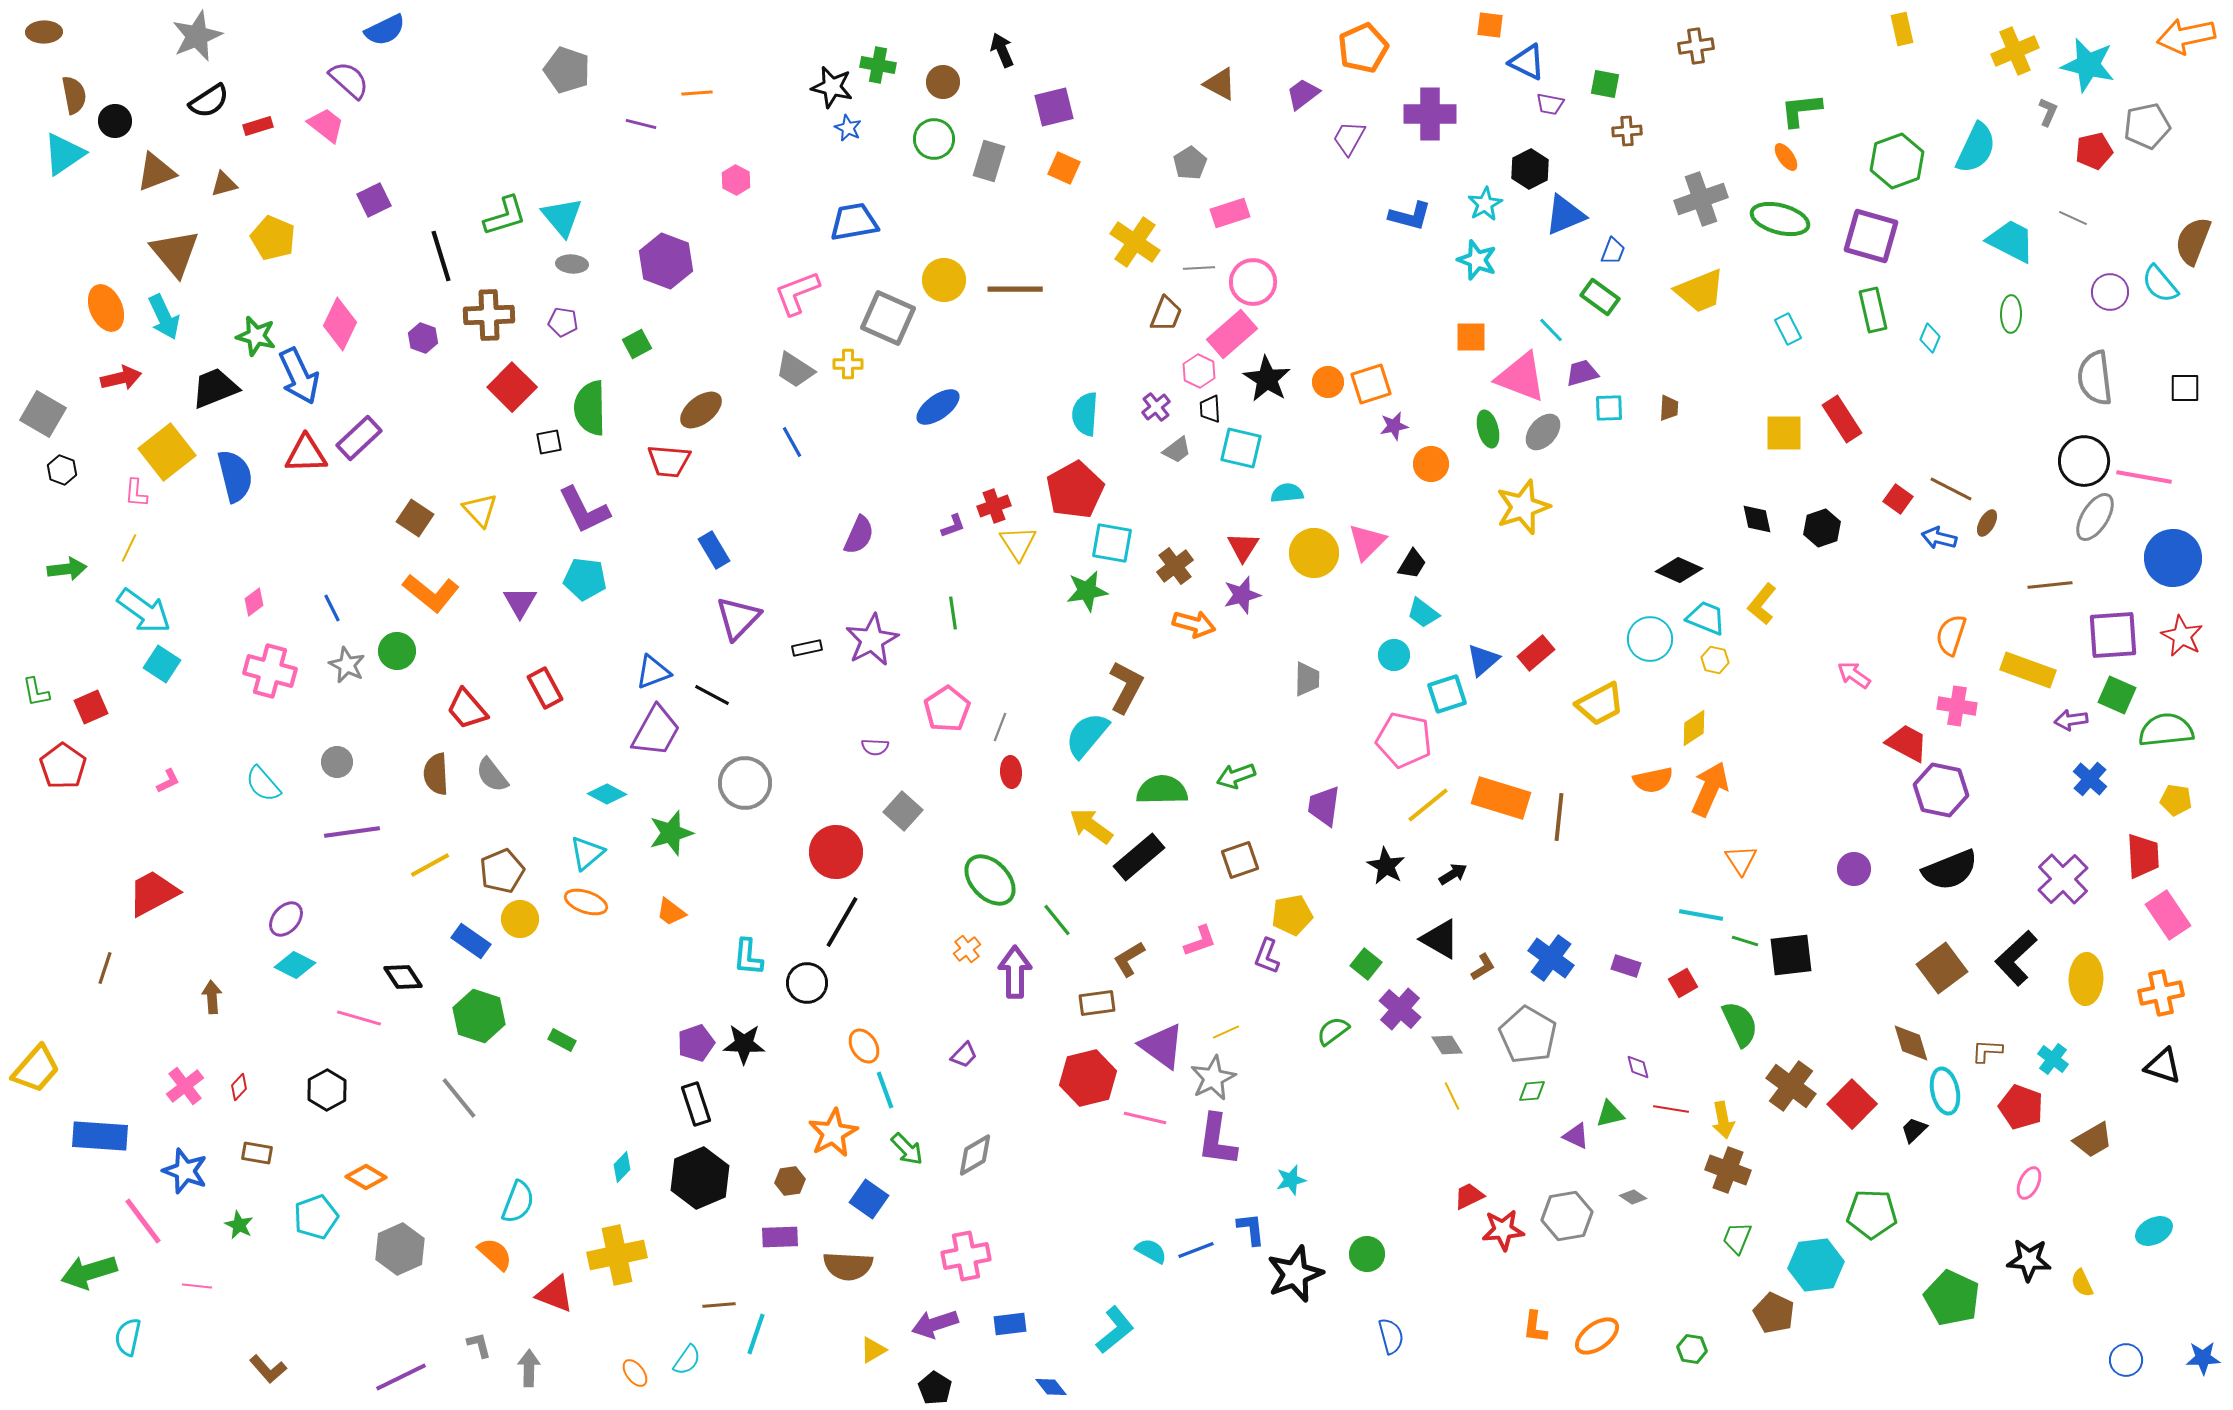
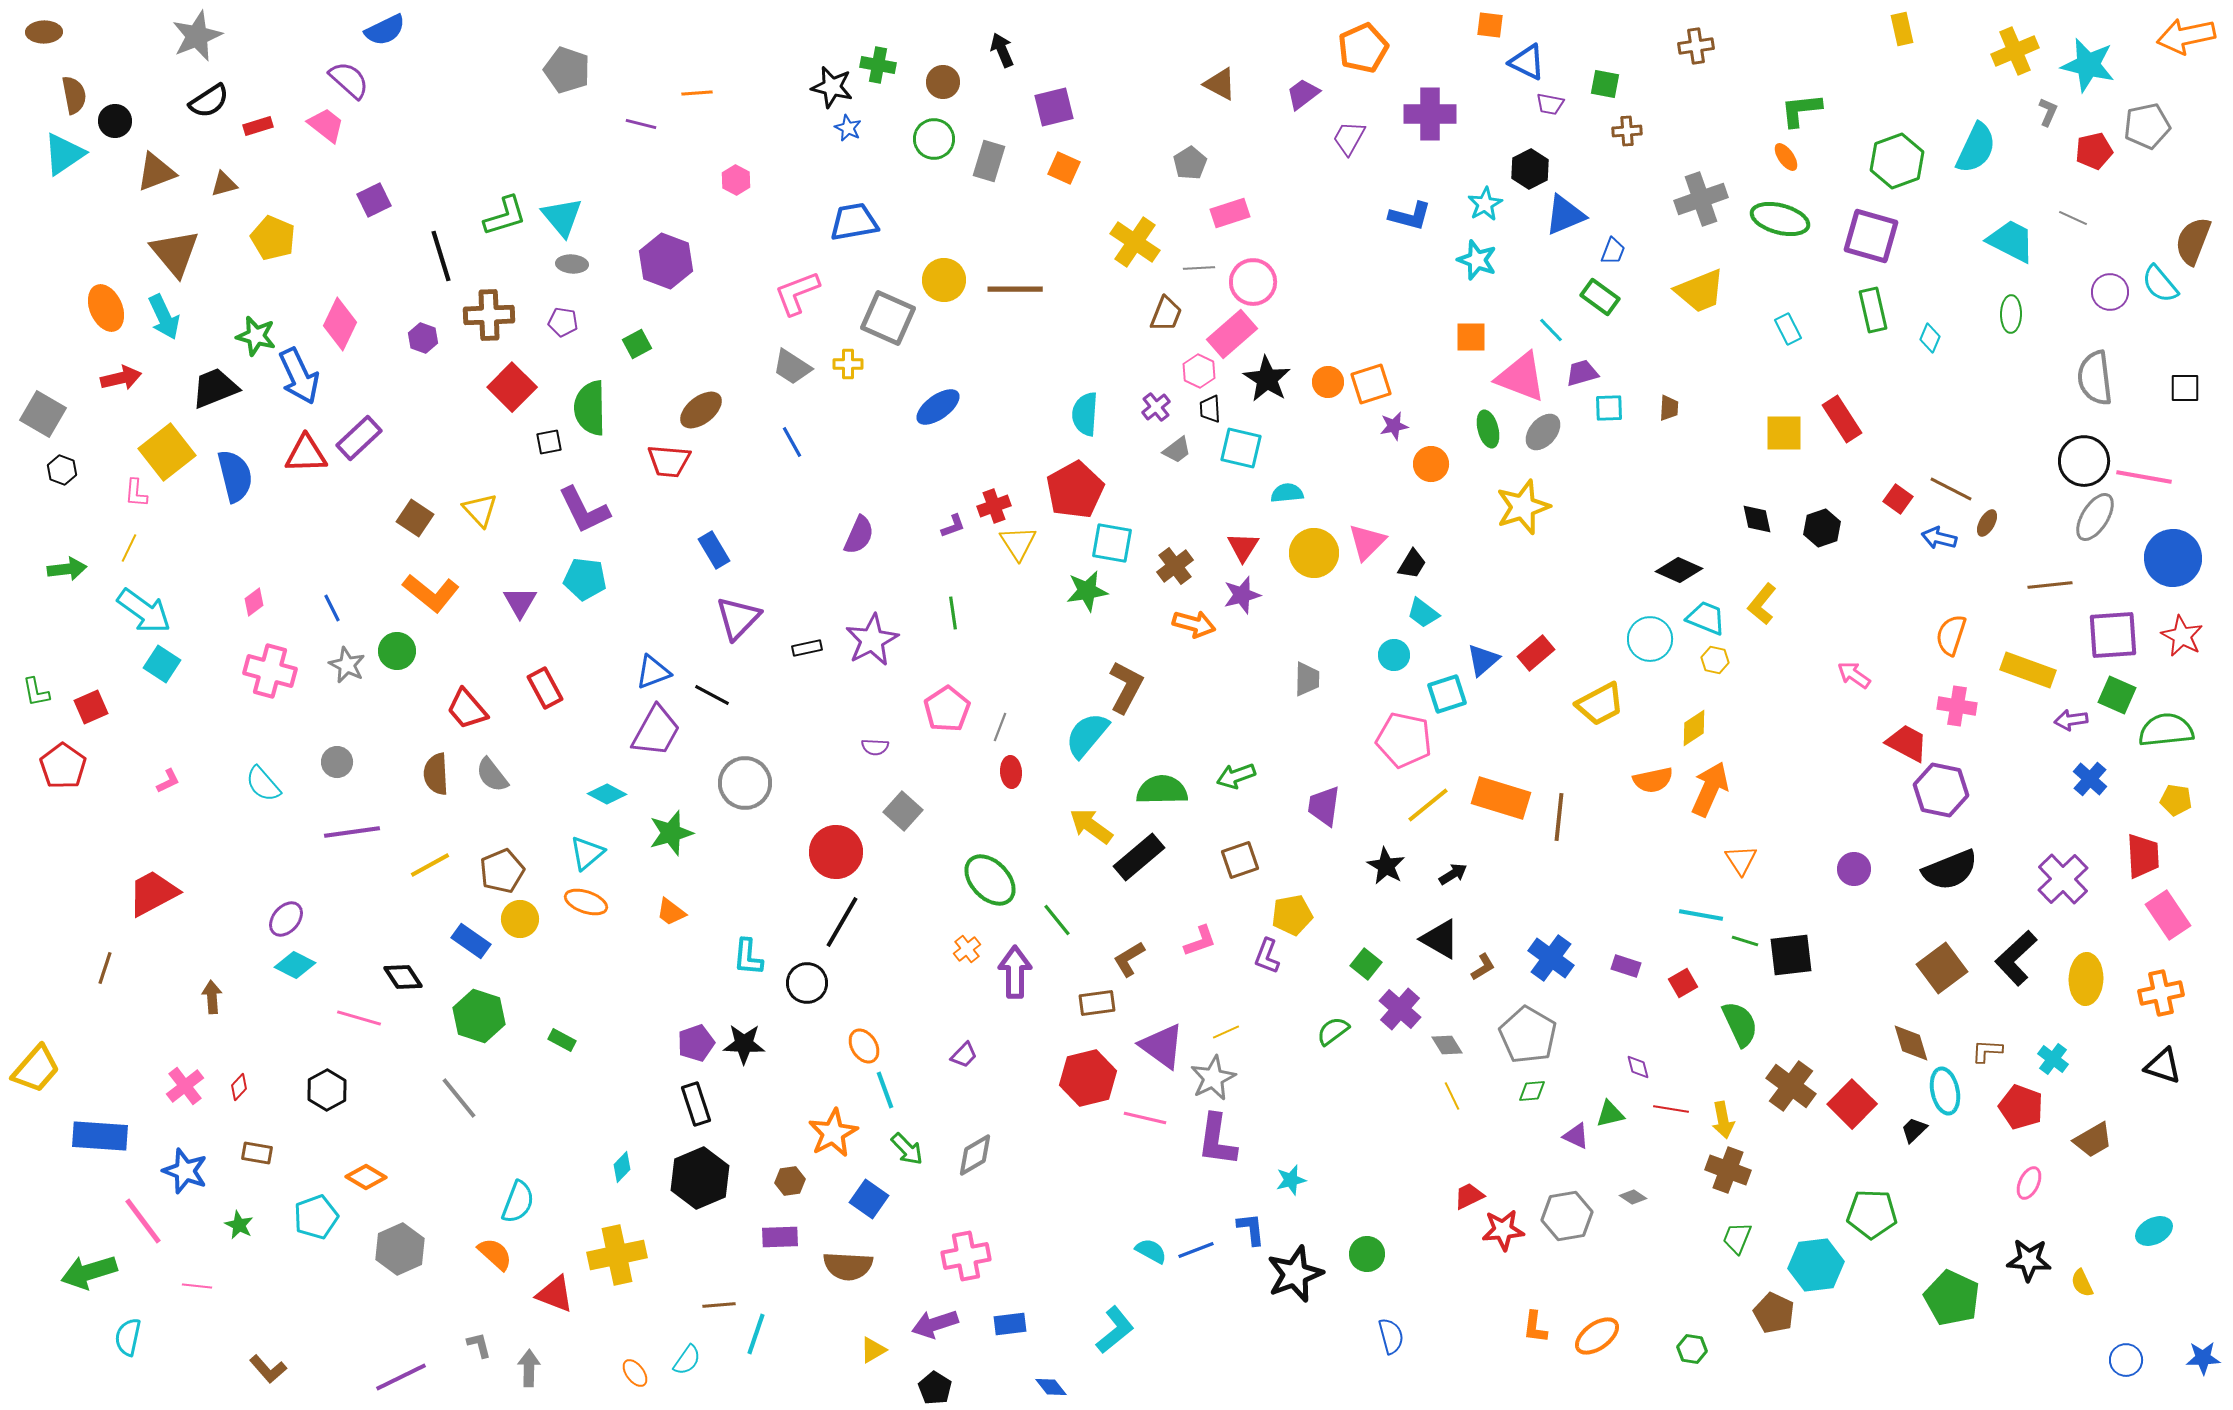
gray trapezoid at (795, 370): moved 3 px left, 3 px up
